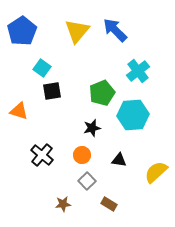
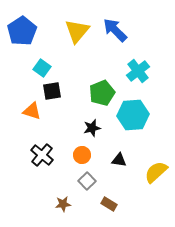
orange triangle: moved 13 px right
